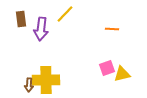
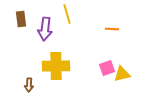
yellow line: moved 2 px right; rotated 60 degrees counterclockwise
purple arrow: moved 4 px right
yellow cross: moved 10 px right, 14 px up
